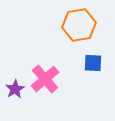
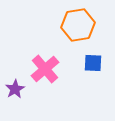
orange hexagon: moved 1 px left
pink cross: moved 10 px up
